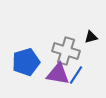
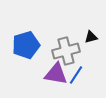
gray cross: rotated 32 degrees counterclockwise
blue pentagon: moved 17 px up
purple triangle: moved 2 px left
